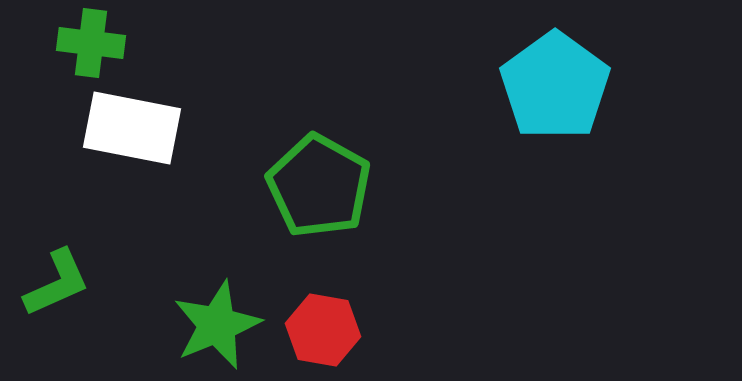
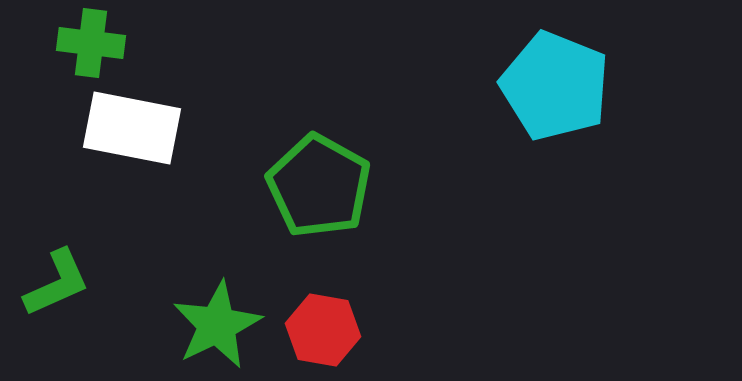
cyan pentagon: rotated 14 degrees counterclockwise
green star: rotated 4 degrees counterclockwise
